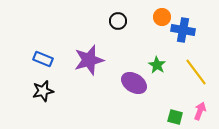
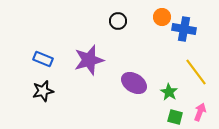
blue cross: moved 1 px right, 1 px up
green star: moved 12 px right, 27 px down
pink arrow: moved 1 px down
